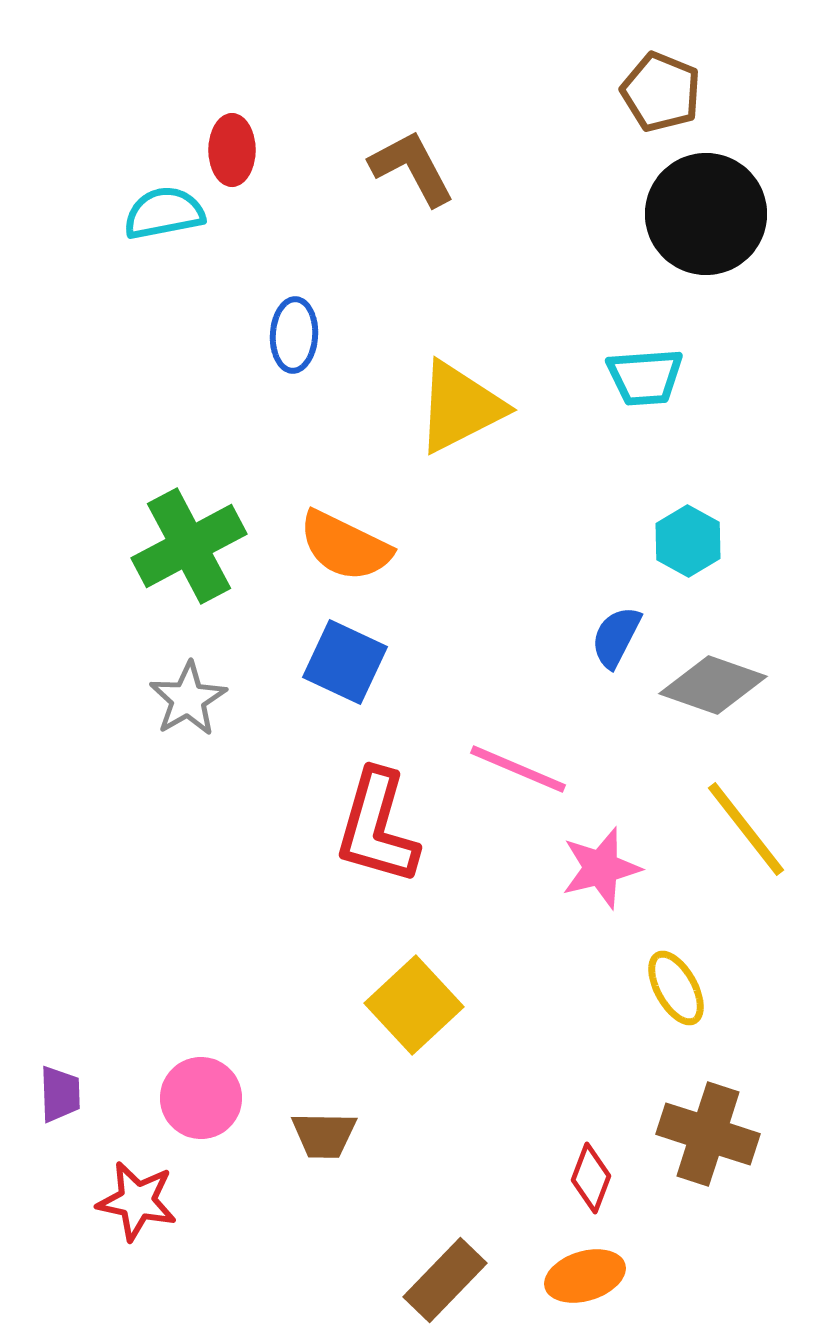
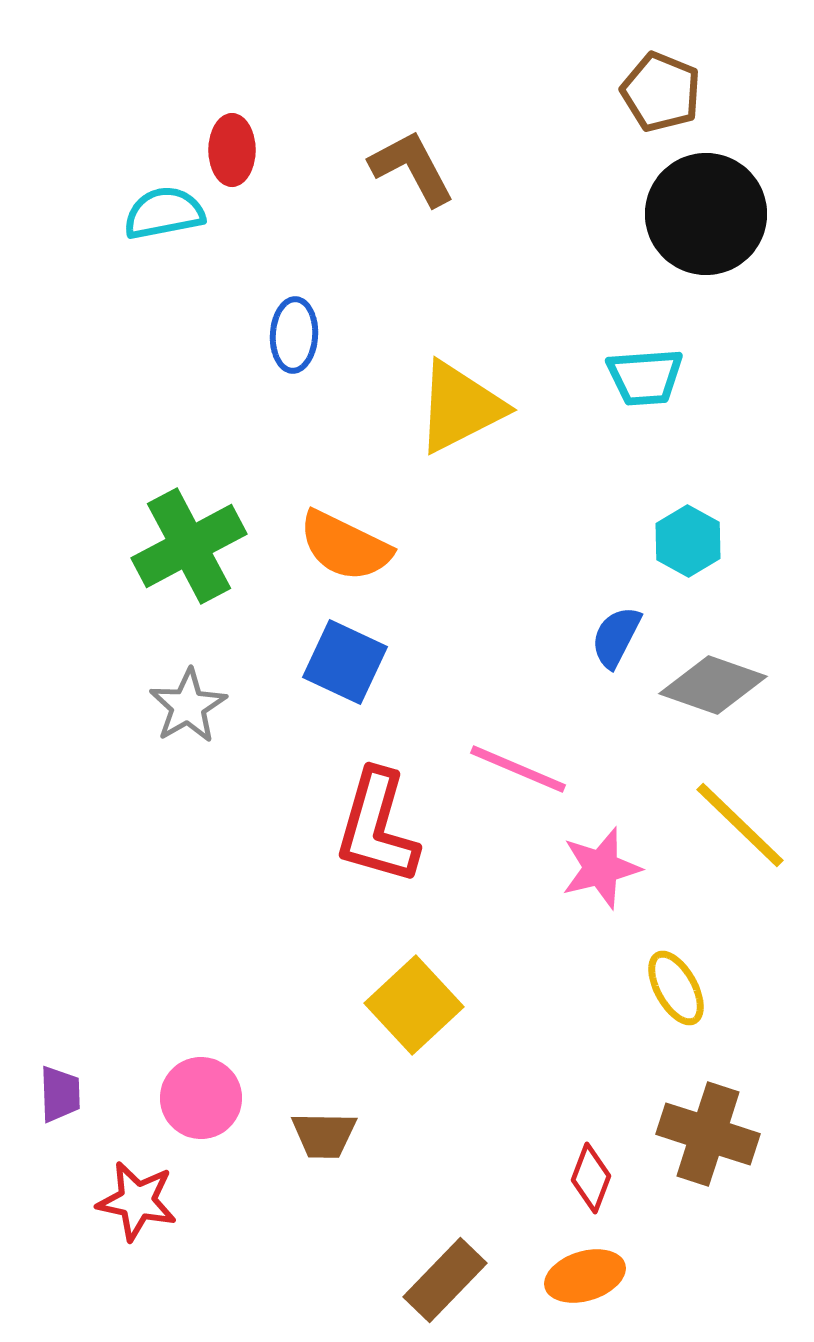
gray star: moved 7 px down
yellow line: moved 6 px left, 4 px up; rotated 8 degrees counterclockwise
